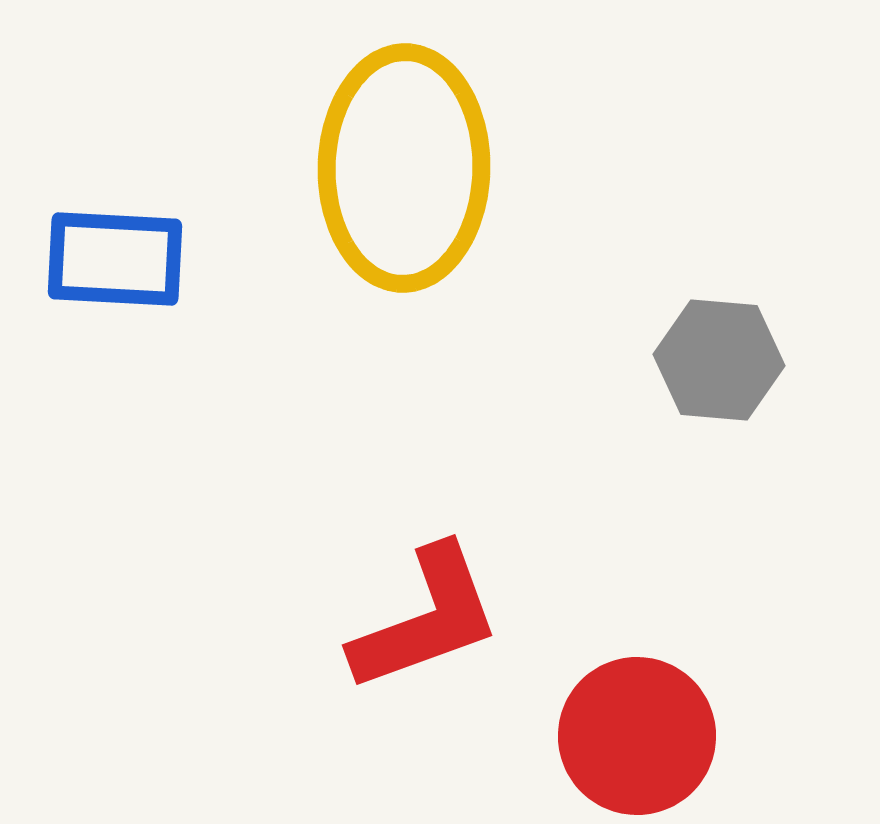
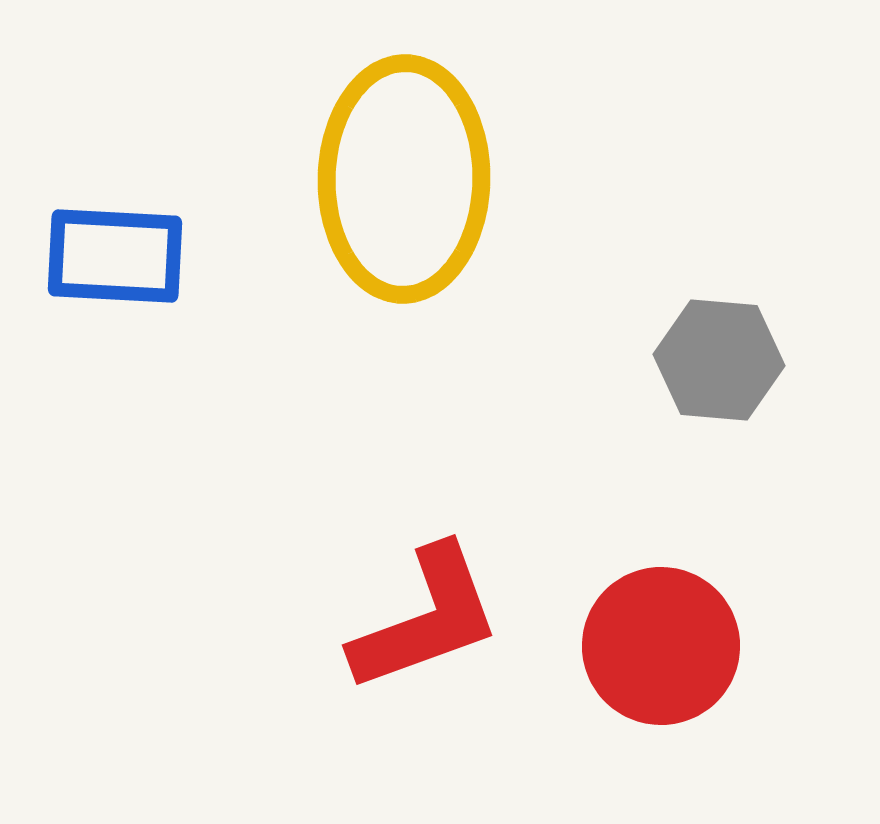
yellow ellipse: moved 11 px down
blue rectangle: moved 3 px up
red circle: moved 24 px right, 90 px up
